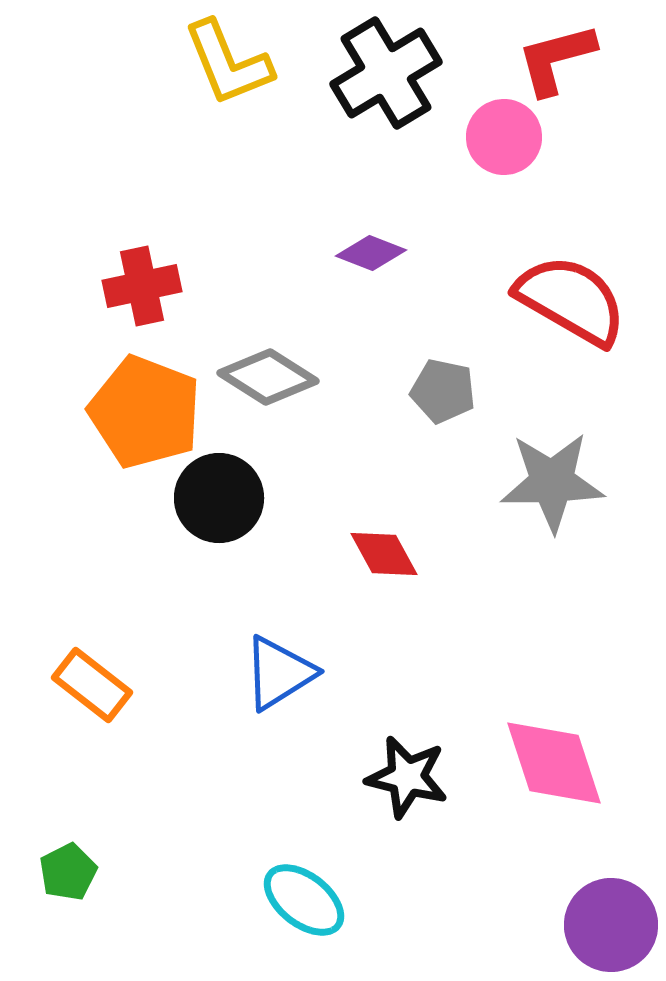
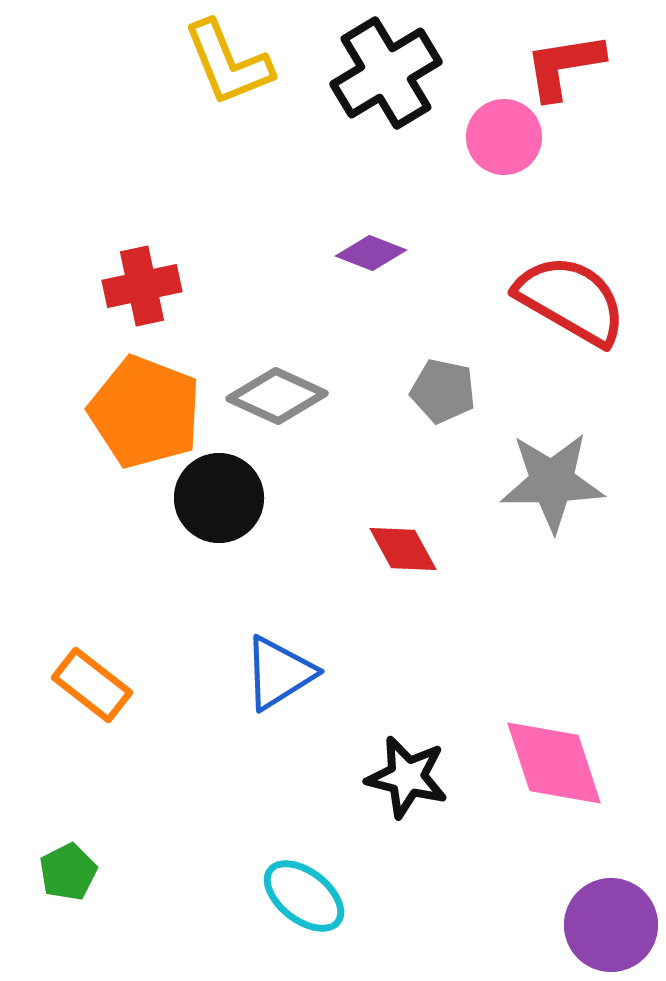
red L-shape: moved 8 px right, 7 px down; rotated 6 degrees clockwise
gray diamond: moved 9 px right, 19 px down; rotated 8 degrees counterclockwise
red diamond: moved 19 px right, 5 px up
cyan ellipse: moved 4 px up
